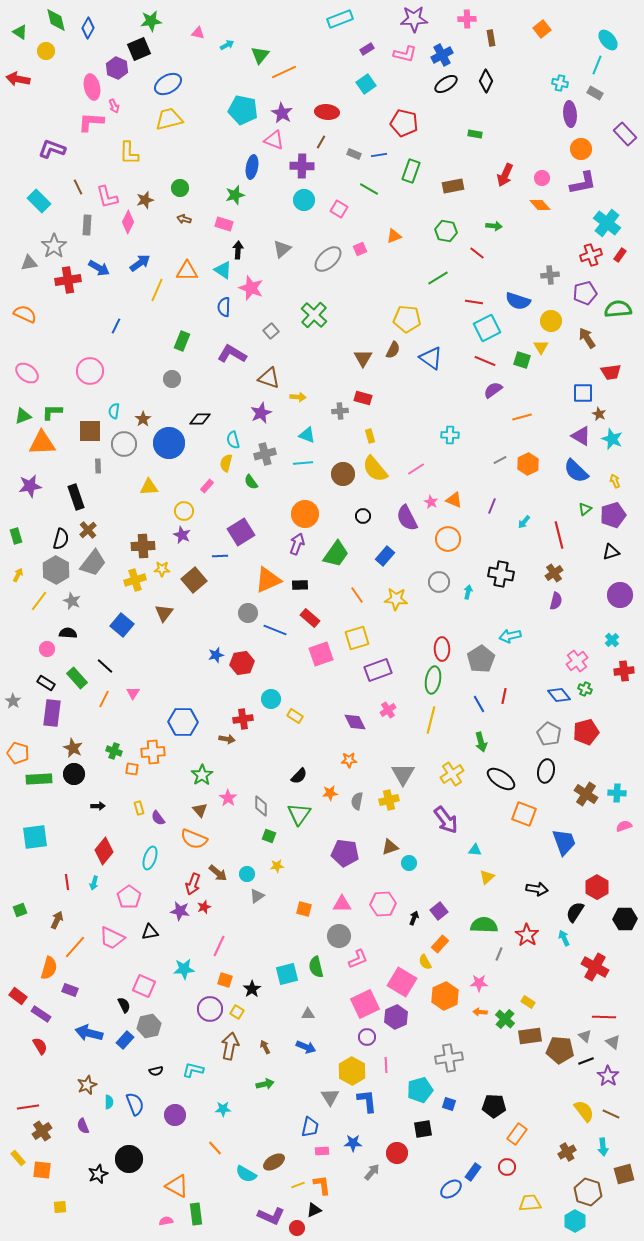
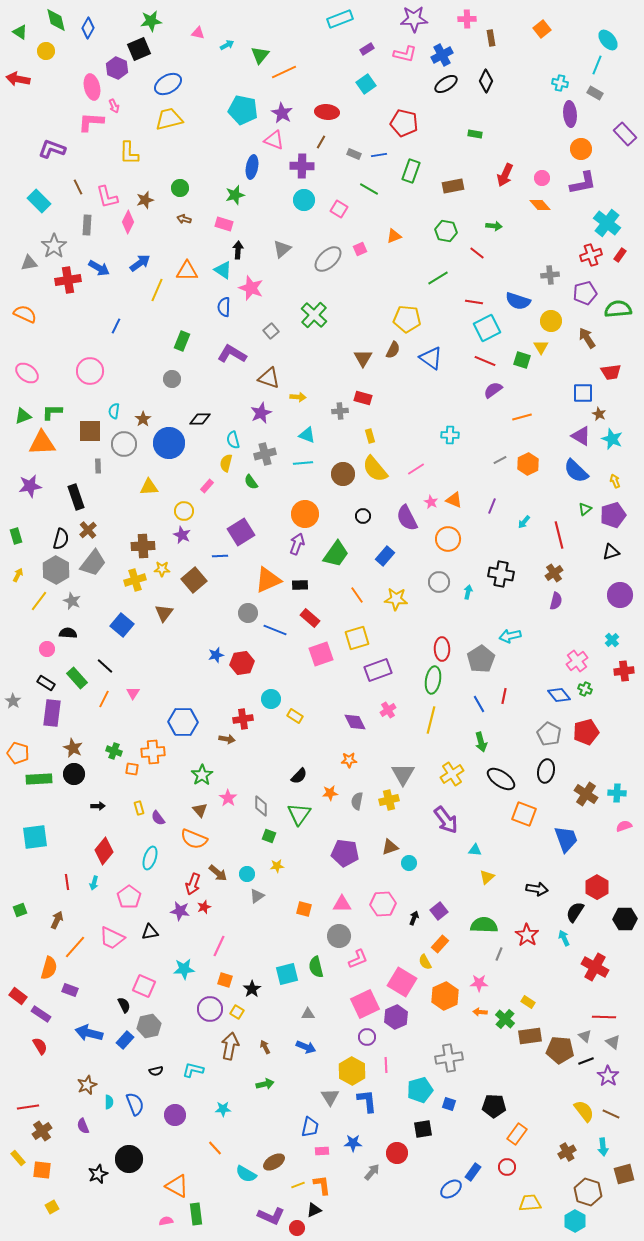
blue trapezoid at (564, 842): moved 2 px right, 3 px up
yellow square at (60, 1207): moved 8 px left; rotated 24 degrees counterclockwise
